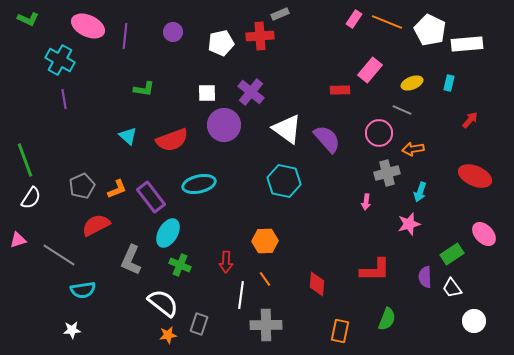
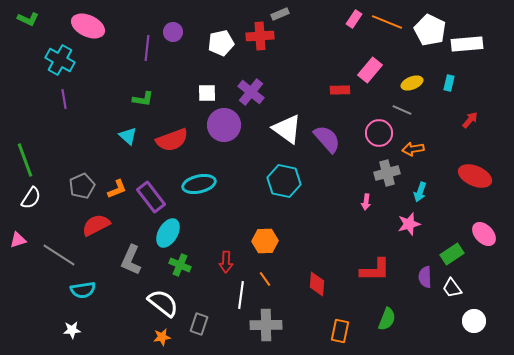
purple line at (125, 36): moved 22 px right, 12 px down
green L-shape at (144, 89): moved 1 px left, 10 px down
orange star at (168, 335): moved 6 px left, 2 px down
